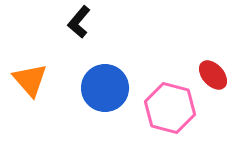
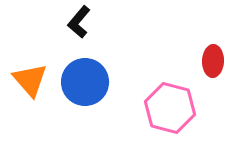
red ellipse: moved 14 px up; rotated 44 degrees clockwise
blue circle: moved 20 px left, 6 px up
